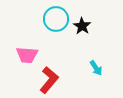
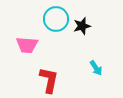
black star: rotated 24 degrees clockwise
pink trapezoid: moved 10 px up
red L-shape: rotated 28 degrees counterclockwise
